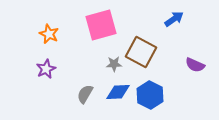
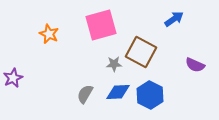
purple star: moved 33 px left, 9 px down
